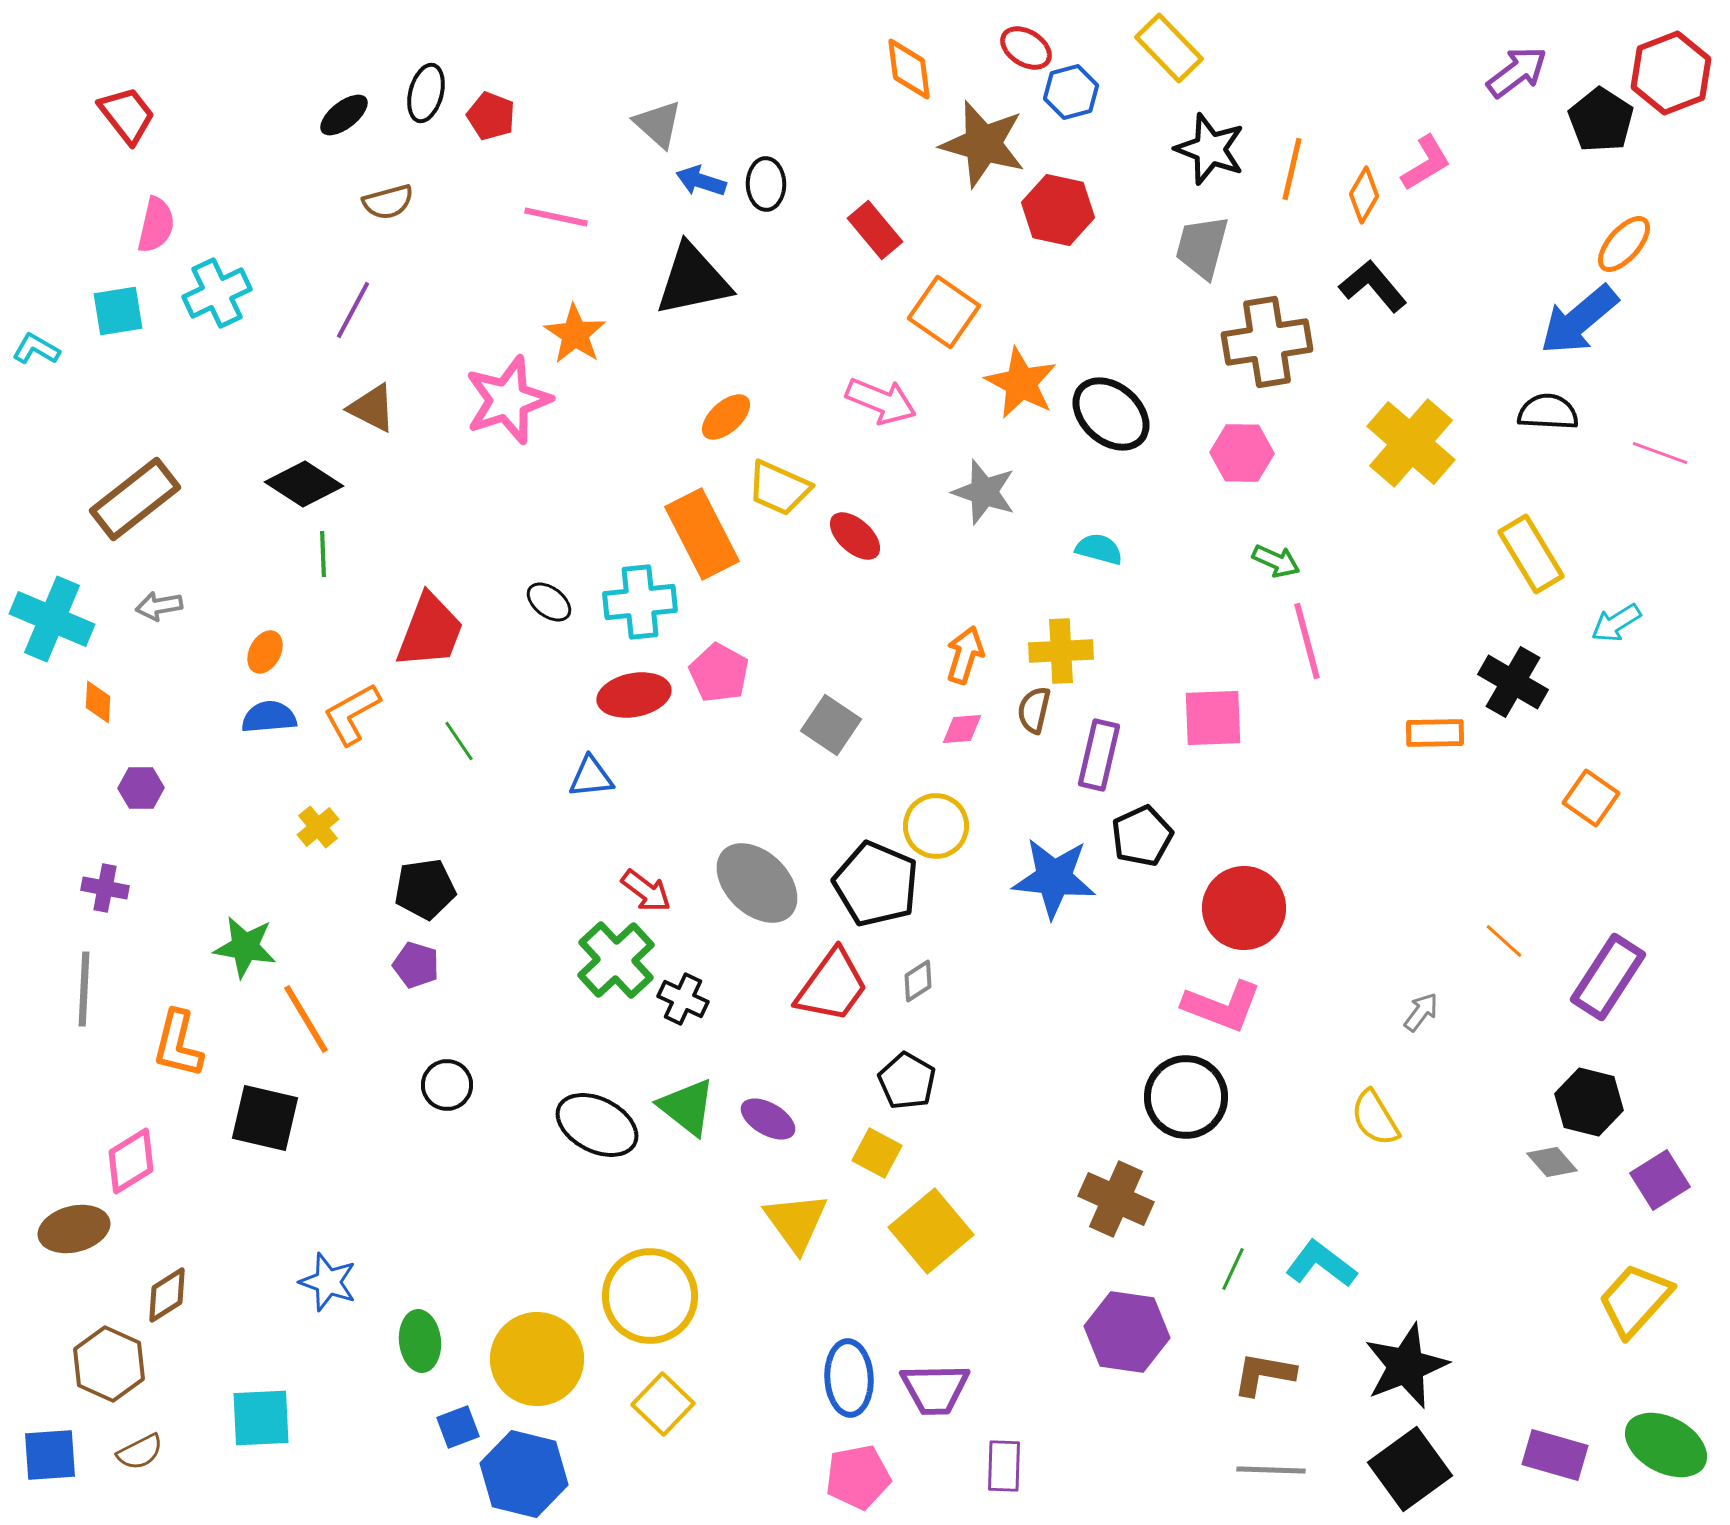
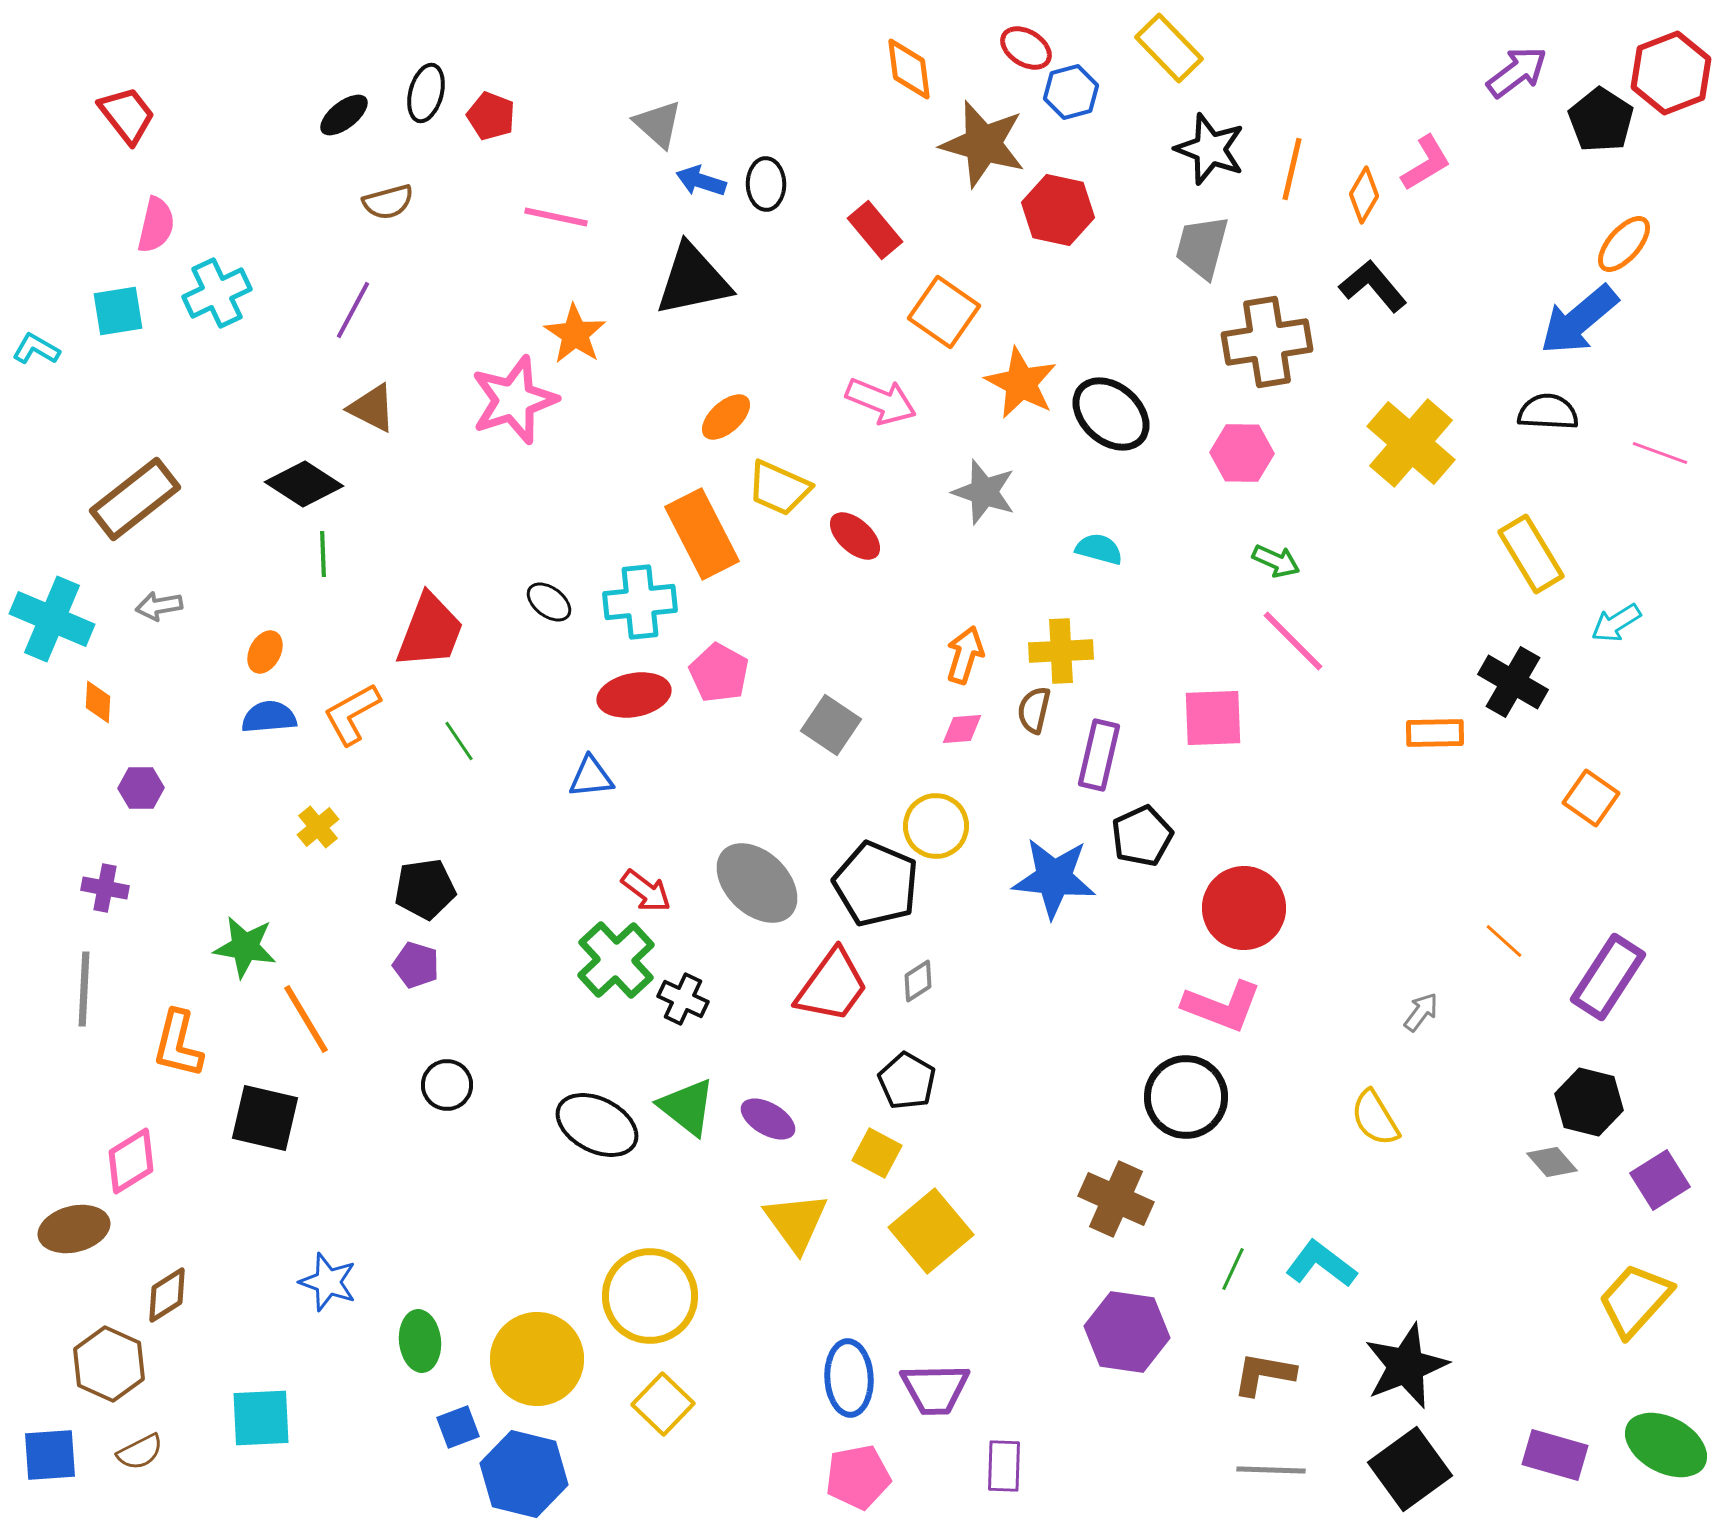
pink star at (508, 400): moved 6 px right
pink line at (1307, 641): moved 14 px left; rotated 30 degrees counterclockwise
